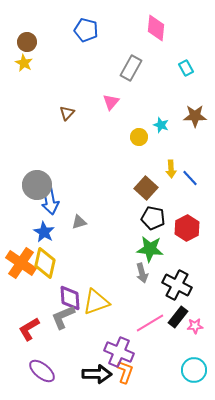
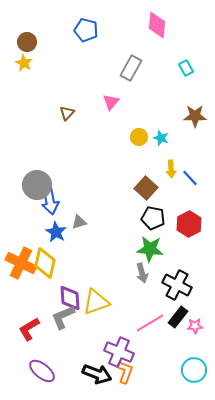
pink diamond: moved 1 px right, 3 px up
cyan star: moved 13 px down
red hexagon: moved 2 px right, 4 px up
blue star: moved 12 px right
orange cross: rotated 8 degrees counterclockwise
black arrow: rotated 20 degrees clockwise
